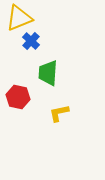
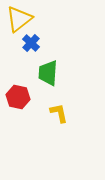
yellow triangle: moved 1 px down; rotated 16 degrees counterclockwise
blue cross: moved 2 px down
yellow L-shape: rotated 90 degrees clockwise
